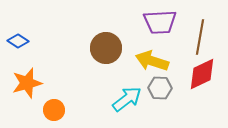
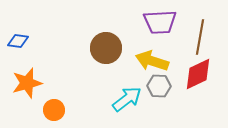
blue diamond: rotated 25 degrees counterclockwise
red diamond: moved 4 px left
gray hexagon: moved 1 px left, 2 px up
